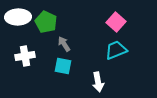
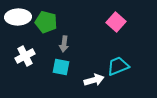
green pentagon: rotated 10 degrees counterclockwise
gray arrow: rotated 140 degrees counterclockwise
cyan trapezoid: moved 2 px right, 16 px down
white cross: rotated 18 degrees counterclockwise
cyan square: moved 2 px left, 1 px down
white arrow: moved 4 px left, 2 px up; rotated 96 degrees counterclockwise
